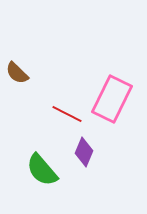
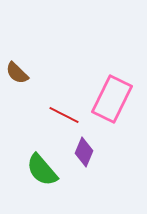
red line: moved 3 px left, 1 px down
